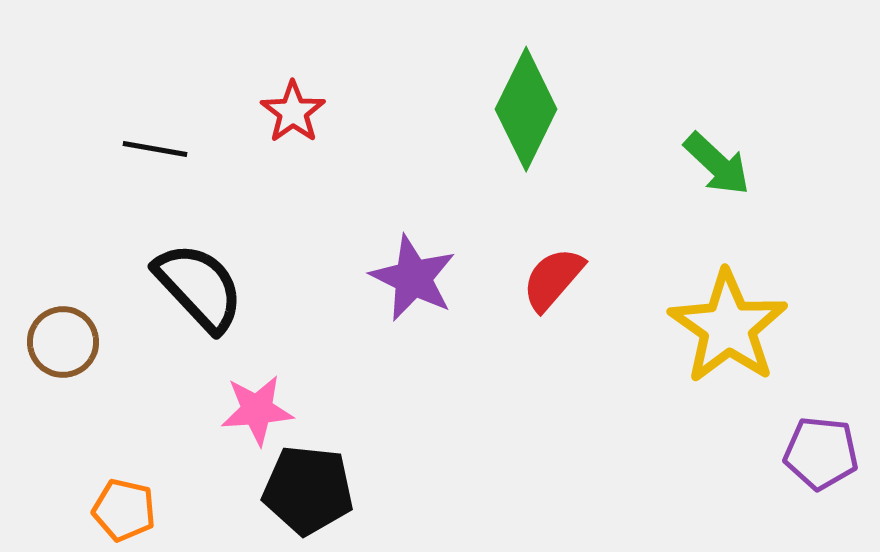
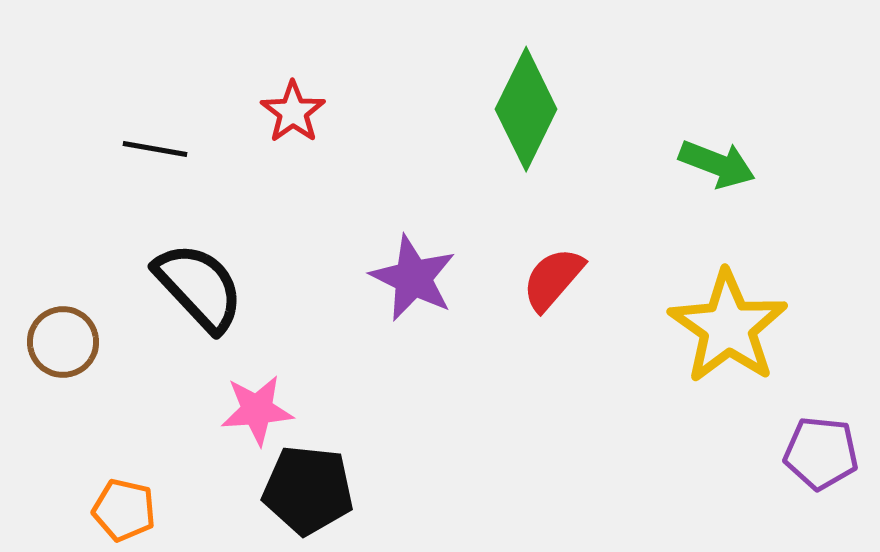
green arrow: rotated 22 degrees counterclockwise
